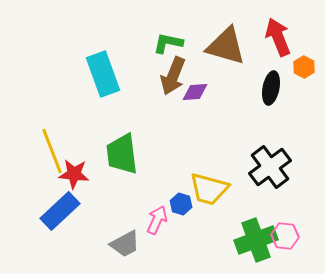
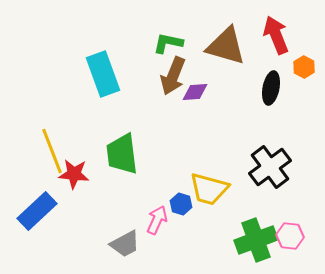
red arrow: moved 2 px left, 2 px up
blue rectangle: moved 23 px left
pink hexagon: moved 5 px right
